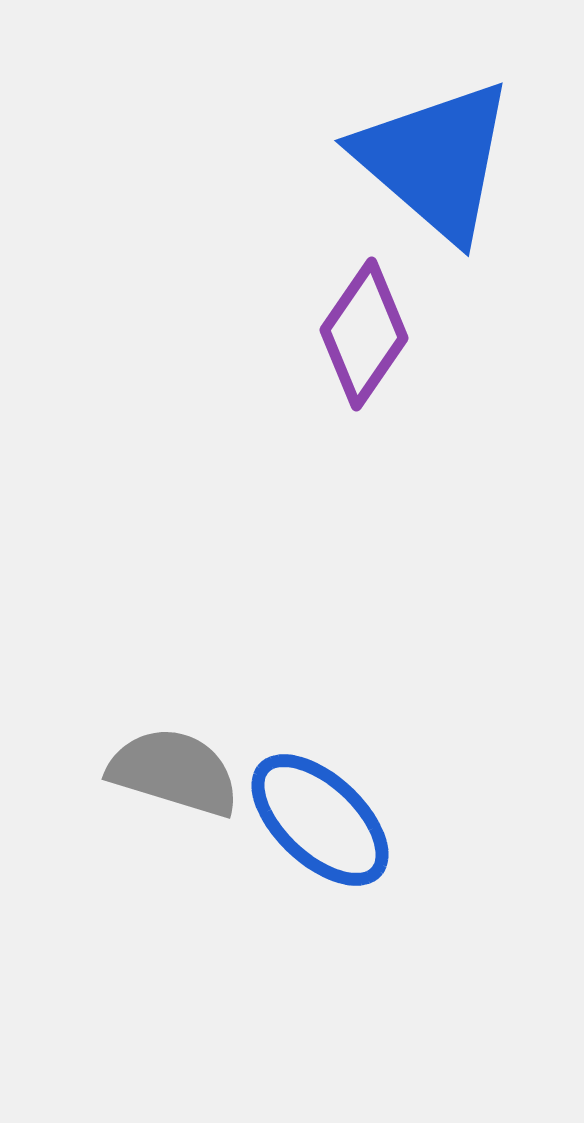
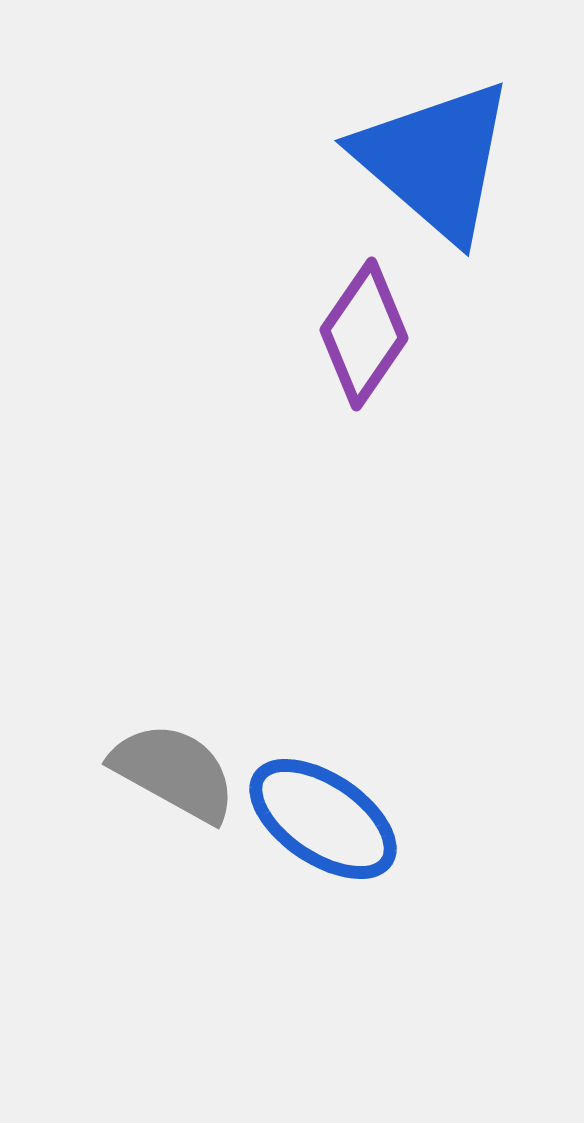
gray semicircle: rotated 12 degrees clockwise
blue ellipse: moved 3 px right, 1 px up; rotated 9 degrees counterclockwise
